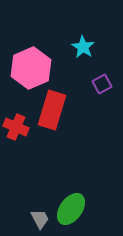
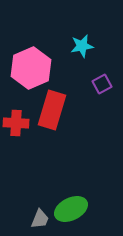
cyan star: moved 1 px left, 1 px up; rotated 30 degrees clockwise
red cross: moved 4 px up; rotated 20 degrees counterclockwise
green ellipse: rotated 28 degrees clockwise
gray trapezoid: rotated 50 degrees clockwise
